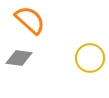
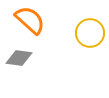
yellow circle: moved 25 px up
